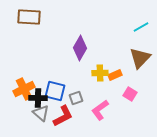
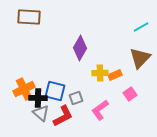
pink square: rotated 24 degrees clockwise
